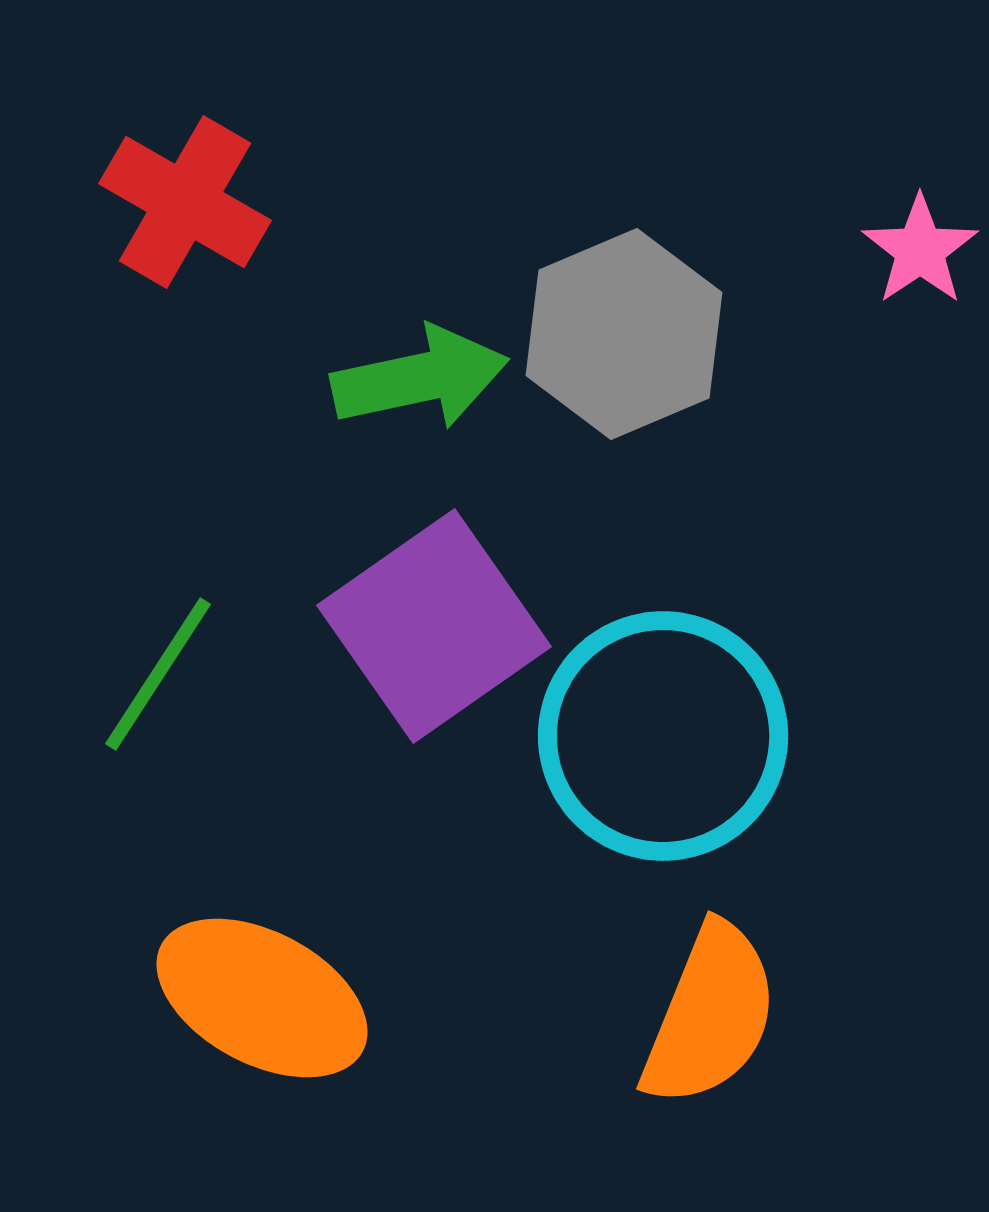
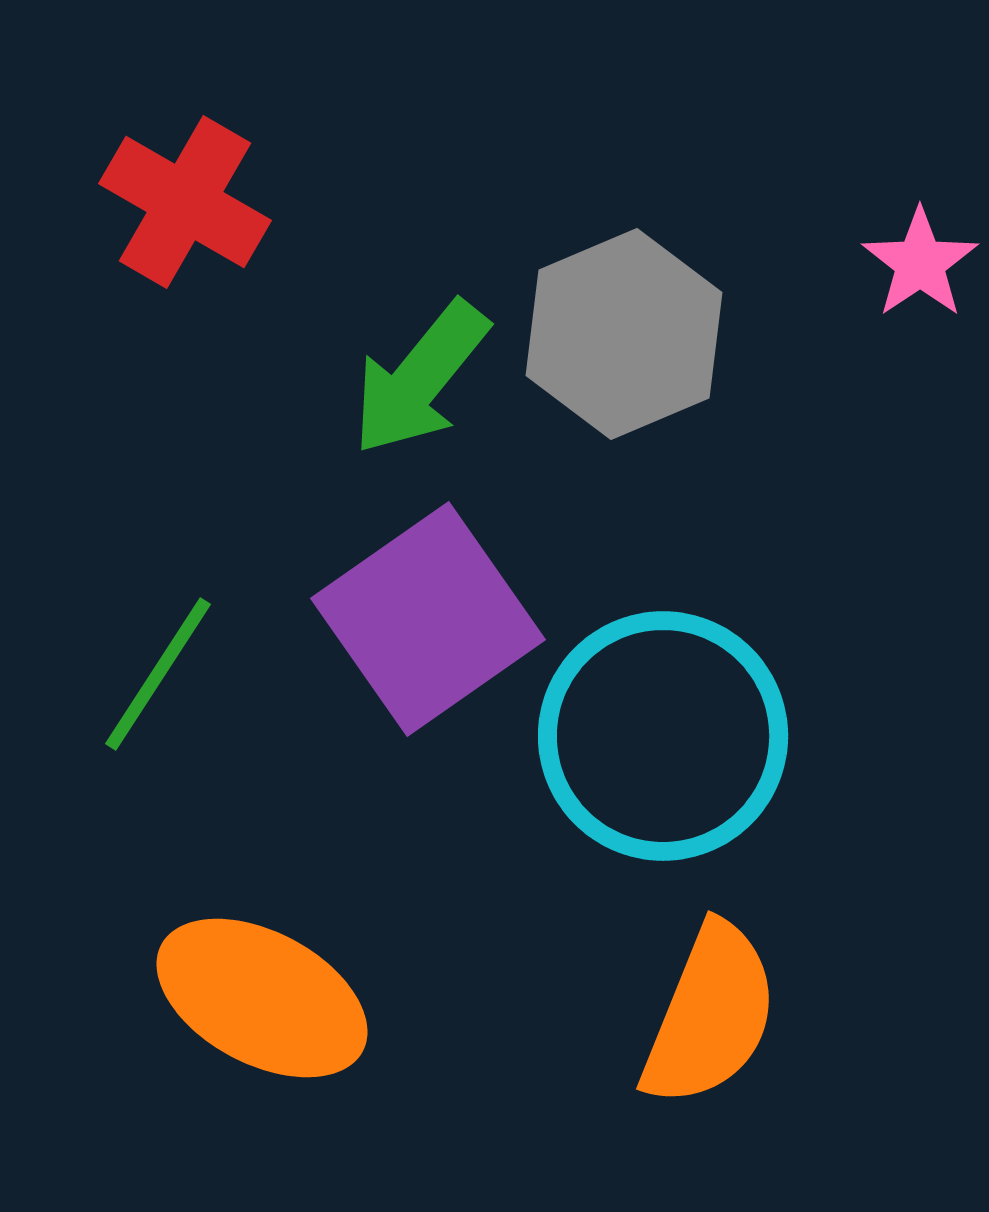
pink star: moved 13 px down
green arrow: rotated 141 degrees clockwise
purple square: moved 6 px left, 7 px up
